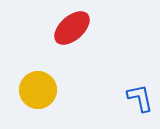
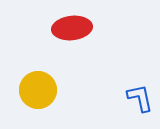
red ellipse: rotated 36 degrees clockwise
